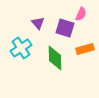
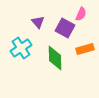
purple triangle: moved 1 px up
purple square: rotated 12 degrees clockwise
